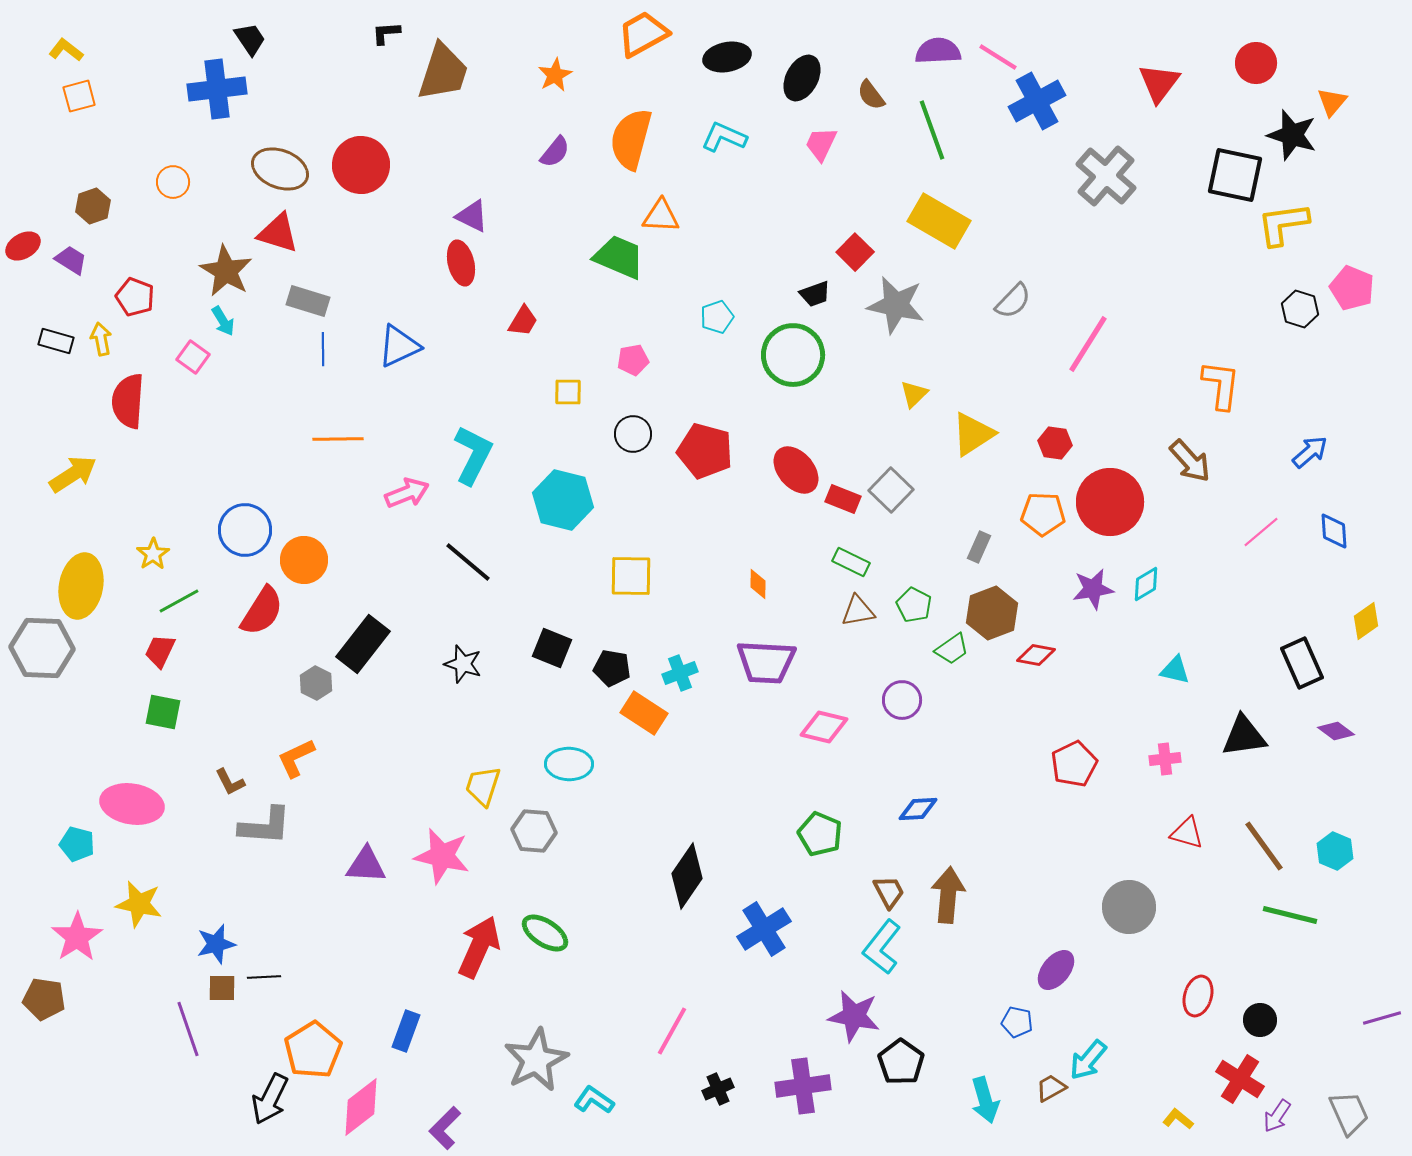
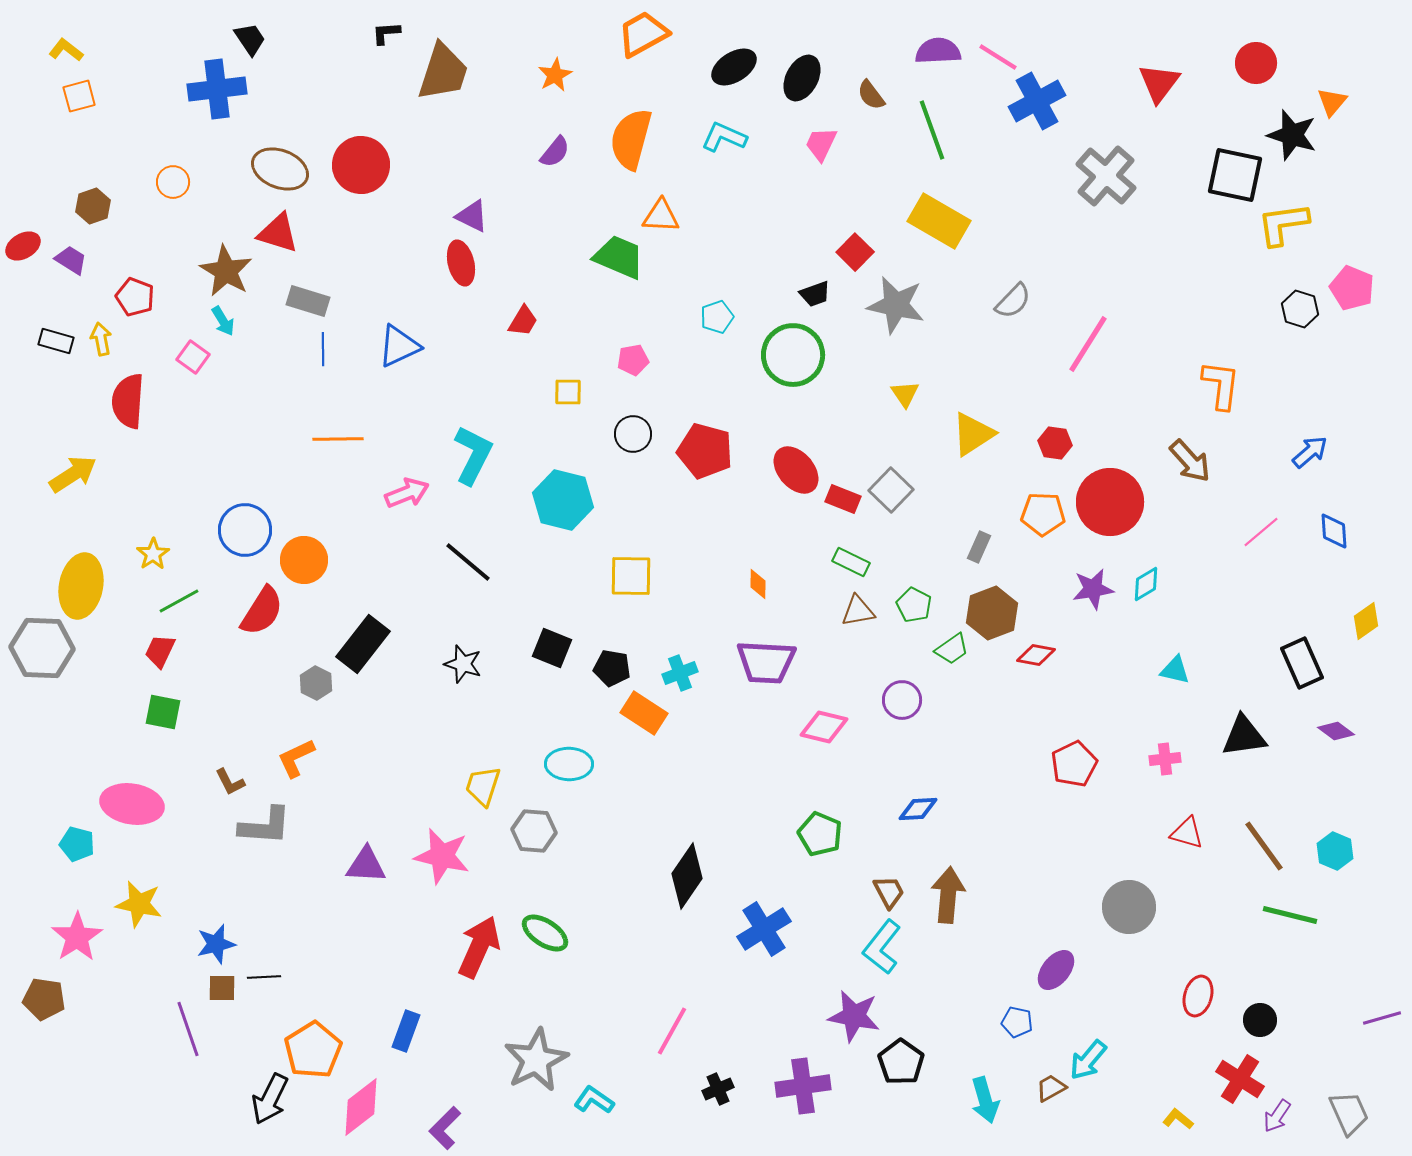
black ellipse at (727, 57): moved 7 px right, 10 px down; rotated 21 degrees counterclockwise
yellow triangle at (914, 394): moved 9 px left; rotated 20 degrees counterclockwise
